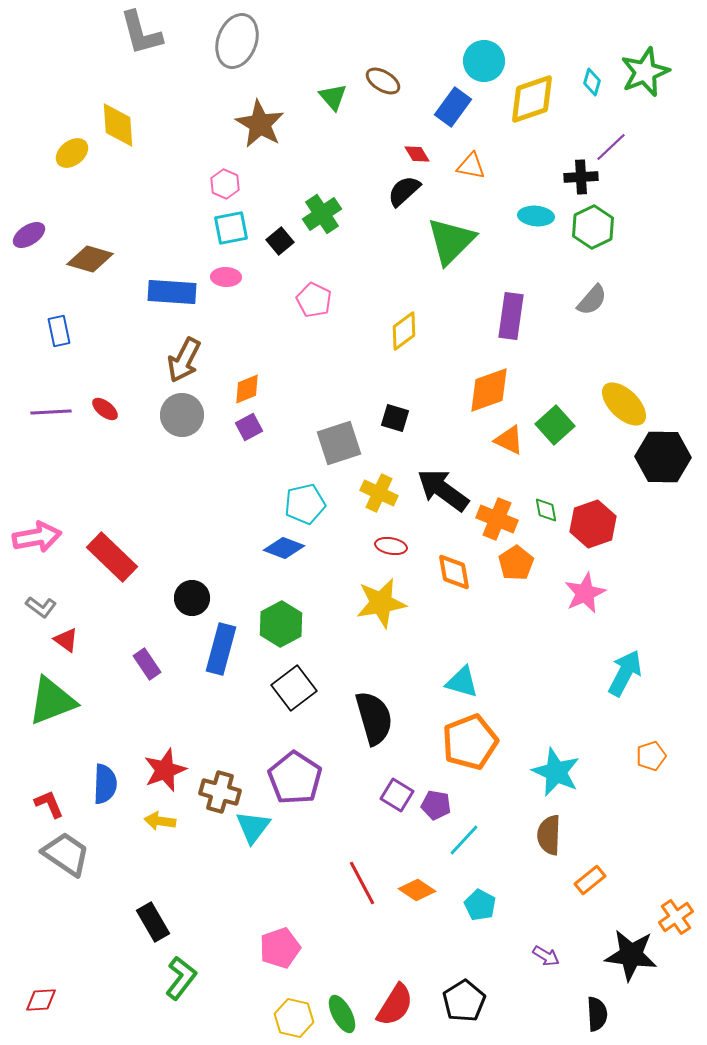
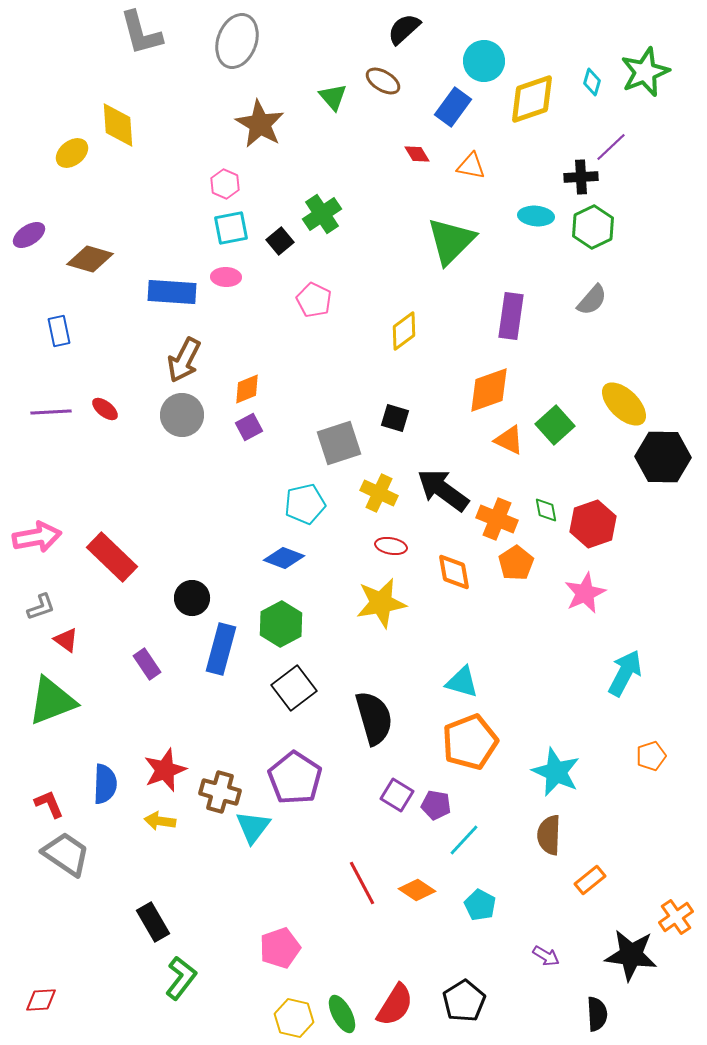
black semicircle at (404, 191): moved 162 px up
blue diamond at (284, 548): moved 10 px down
gray L-shape at (41, 607): rotated 56 degrees counterclockwise
